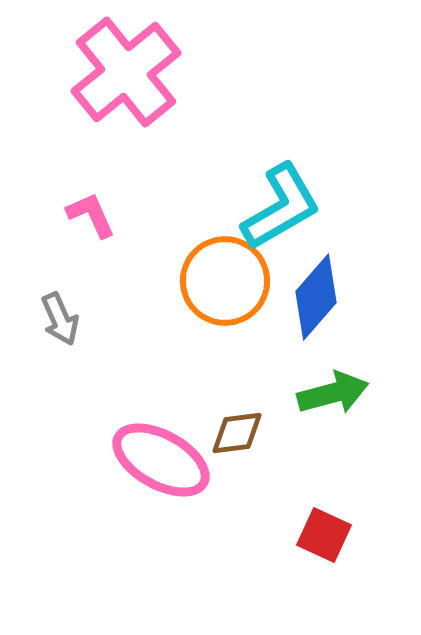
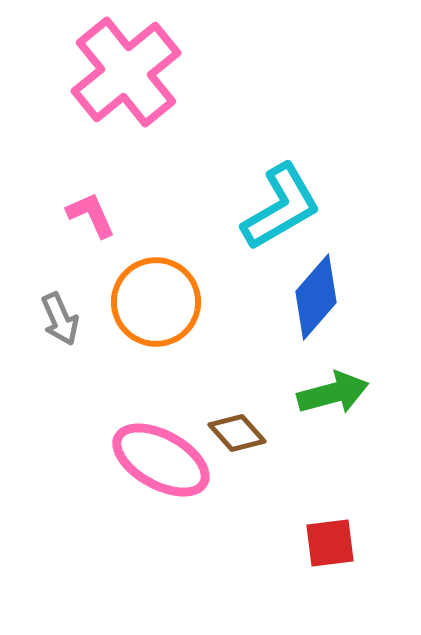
orange circle: moved 69 px left, 21 px down
brown diamond: rotated 56 degrees clockwise
red square: moved 6 px right, 8 px down; rotated 32 degrees counterclockwise
